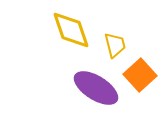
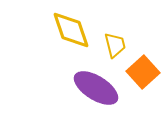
orange square: moved 3 px right, 3 px up
